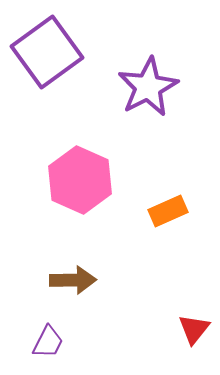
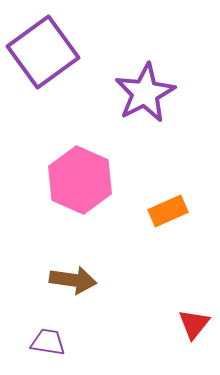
purple square: moved 4 px left
purple star: moved 3 px left, 6 px down
brown arrow: rotated 9 degrees clockwise
red triangle: moved 5 px up
purple trapezoid: rotated 108 degrees counterclockwise
